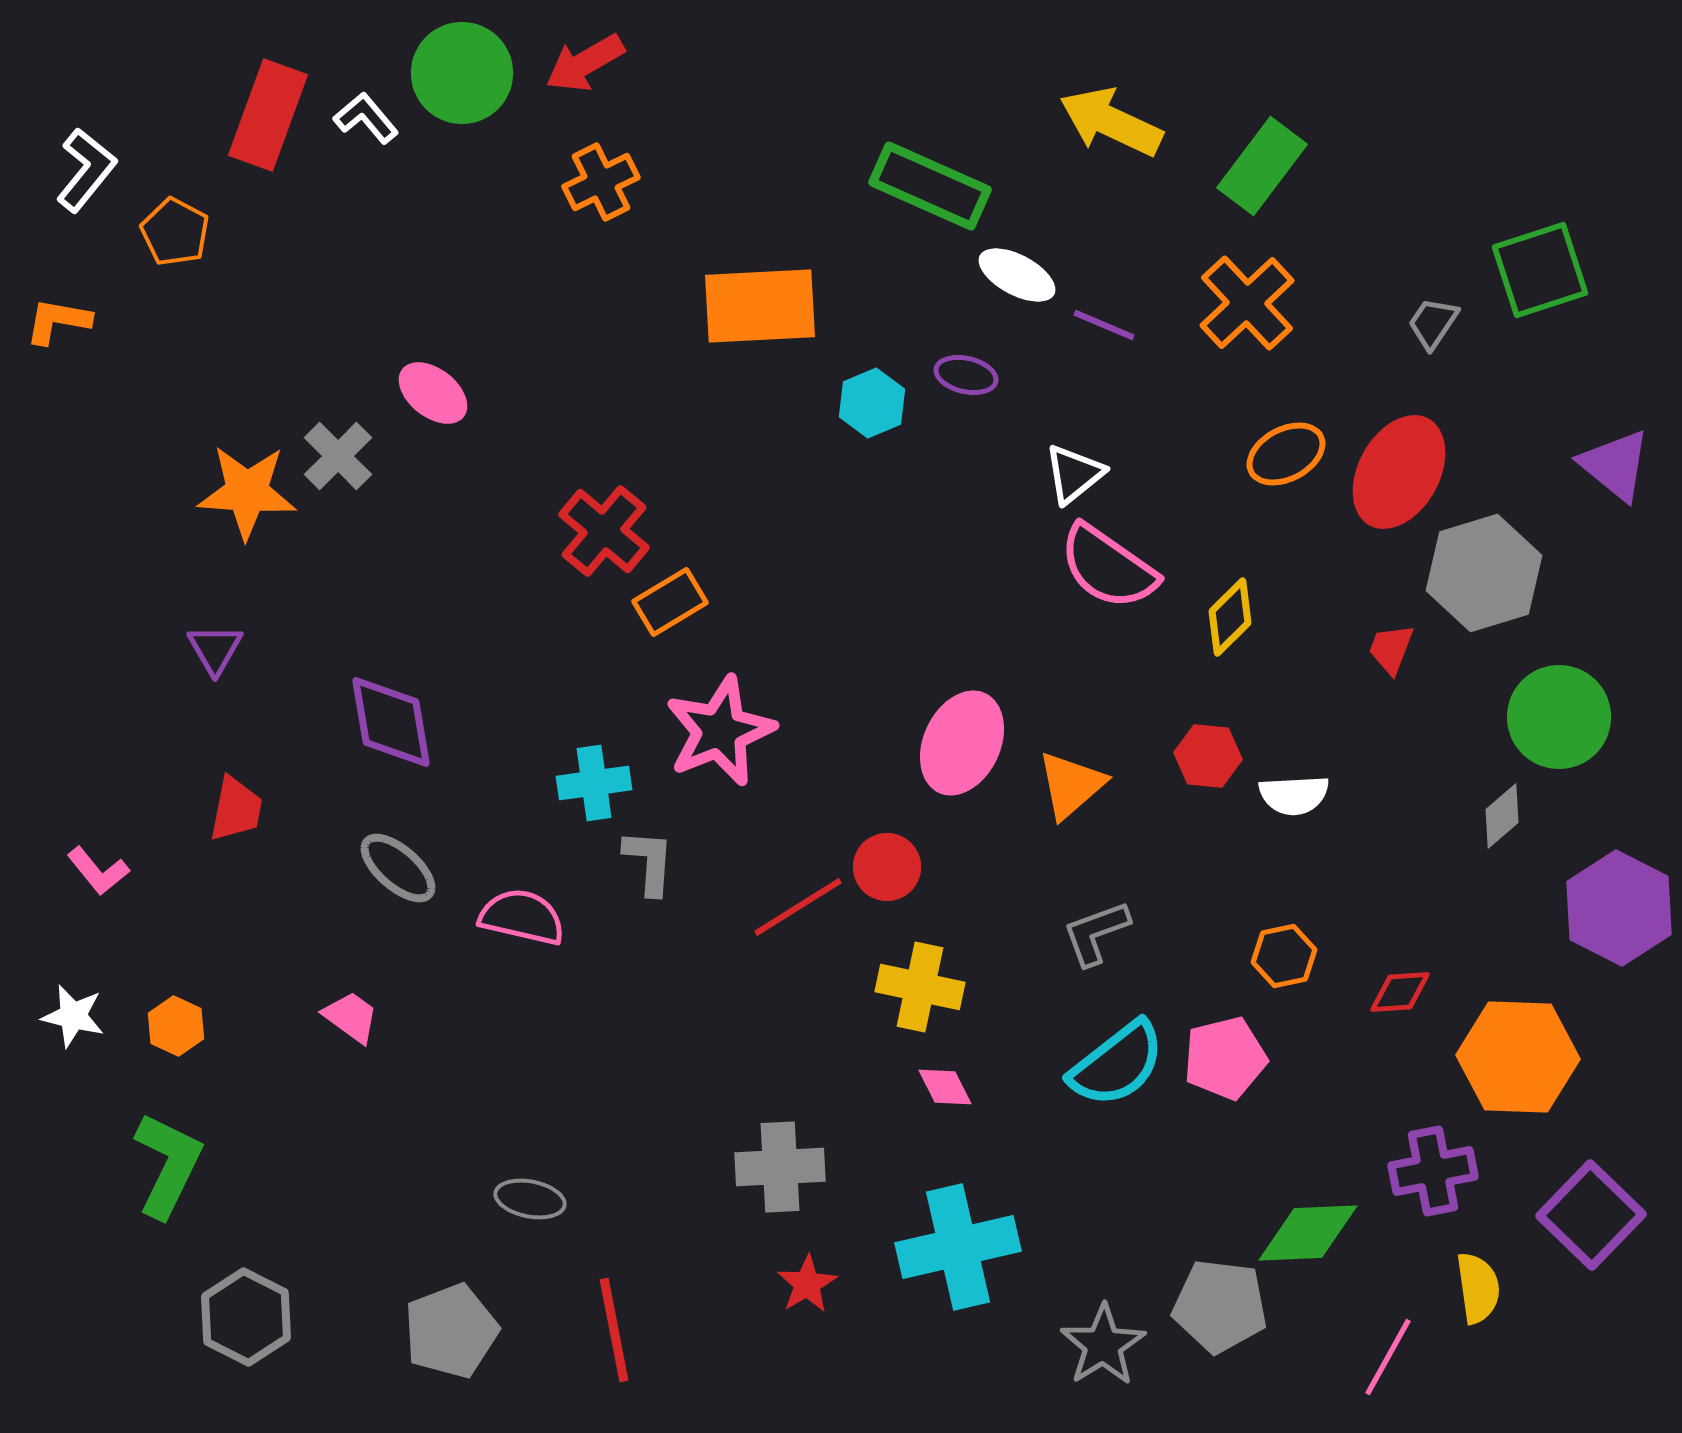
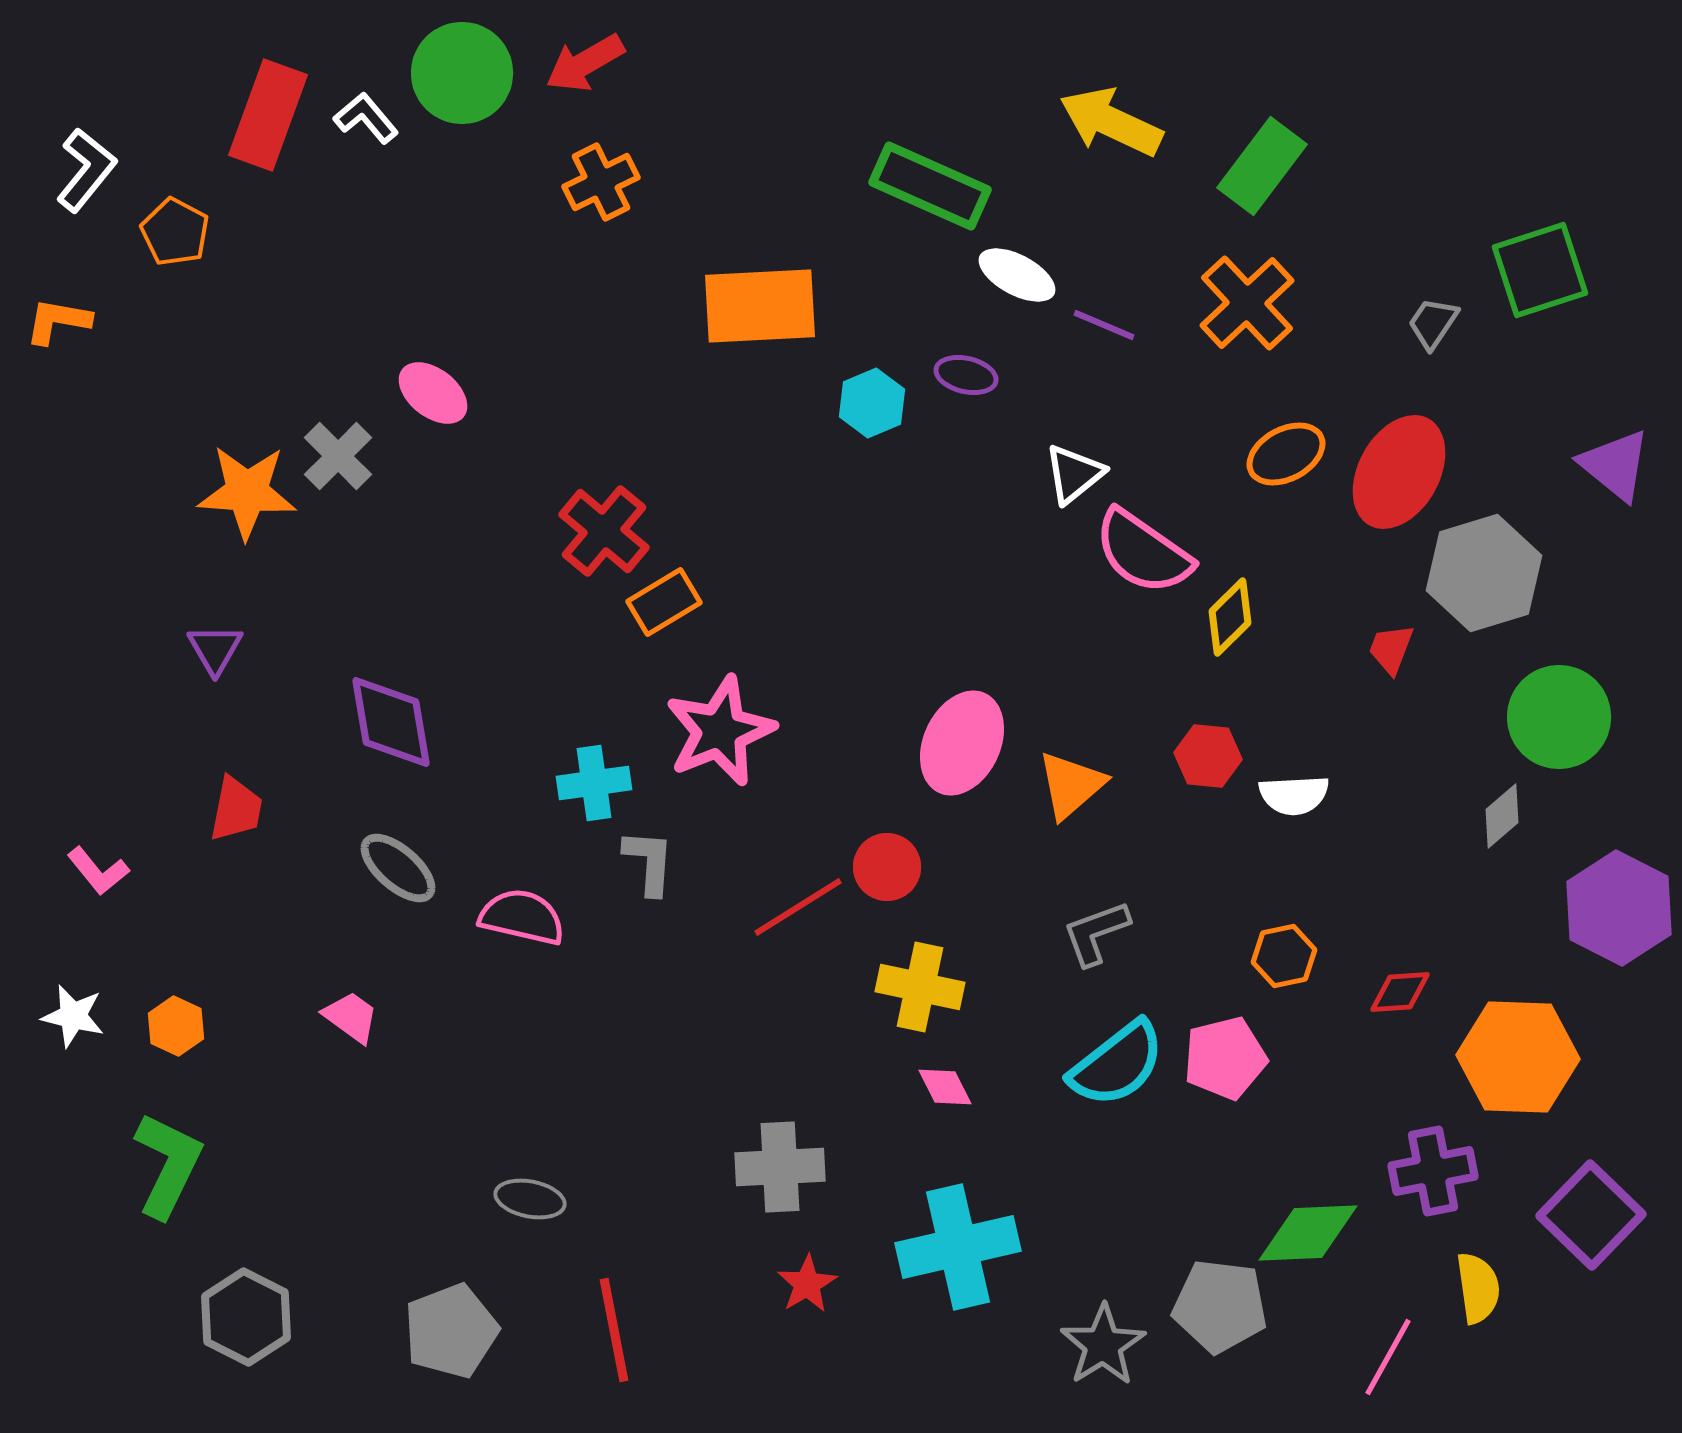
pink semicircle at (1108, 567): moved 35 px right, 15 px up
orange rectangle at (670, 602): moved 6 px left
